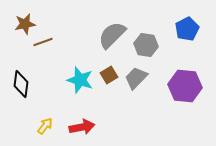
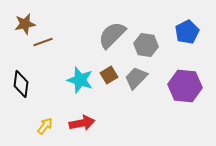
blue pentagon: moved 3 px down
red arrow: moved 4 px up
